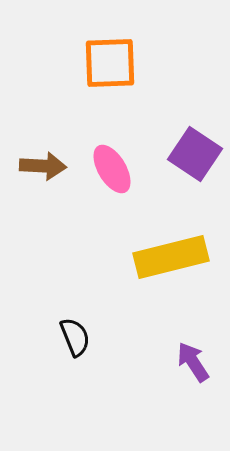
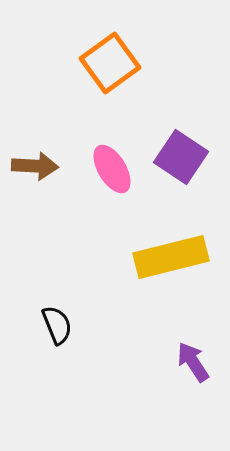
orange square: rotated 34 degrees counterclockwise
purple square: moved 14 px left, 3 px down
brown arrow: moved 8 px left
black semicircle: moved 18 px left, 12 px up
